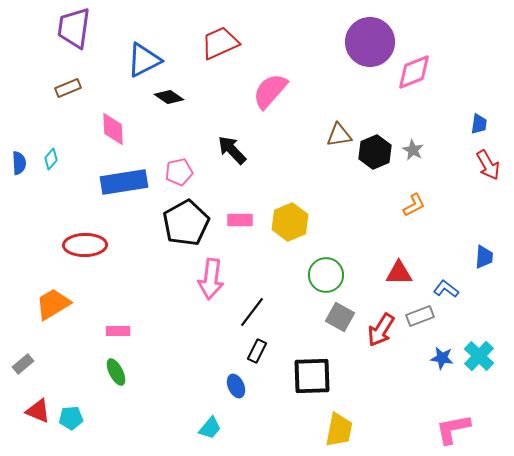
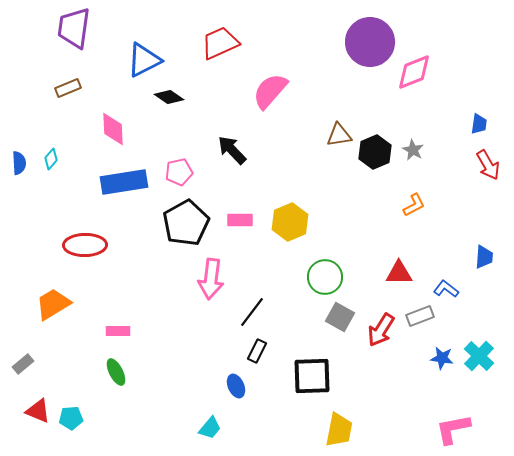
green circle at (326, 275): moved 1 px left, 2 px down
